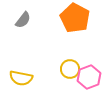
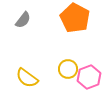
yellow circle: moved 2 px left
yellow semicircle: moved 6 px right; rotated 25 degrees clockwise
